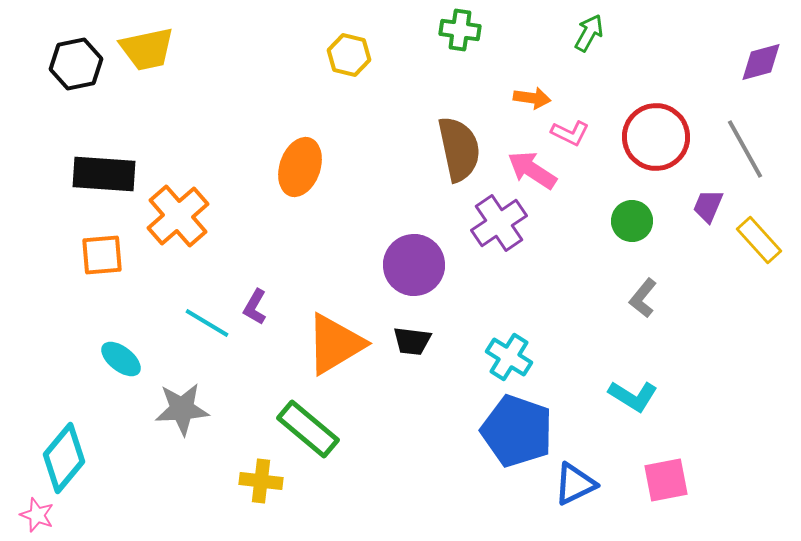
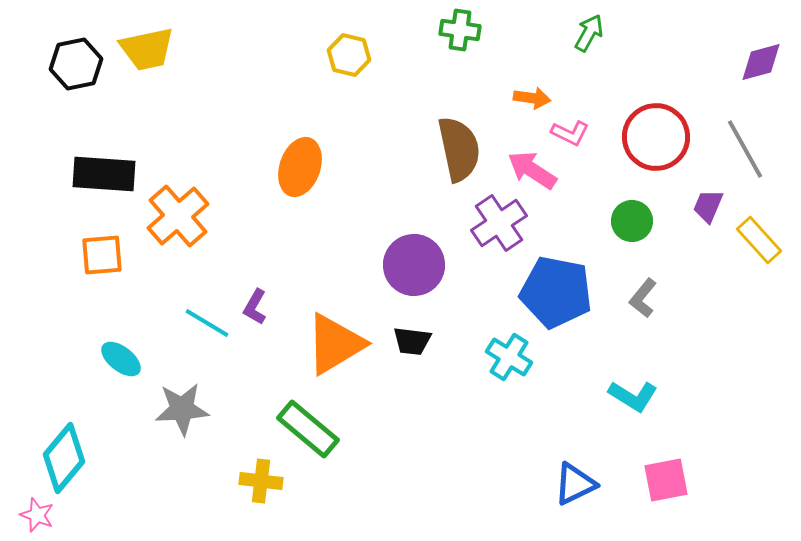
blue pentagon: moved 39 px right, 139 px up; rotated 8 degrees counterclockwise
